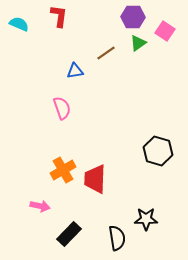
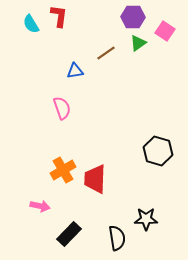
cyan semicircle: moved 12 px right; rotated 144 degrees counterclockwise
